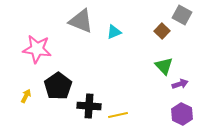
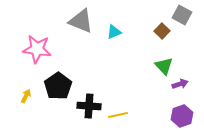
purple hexagon: moved 2 px down; rotated 15 degrees clockwise
